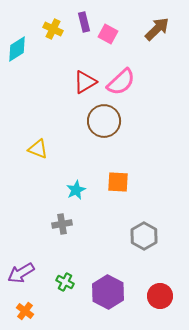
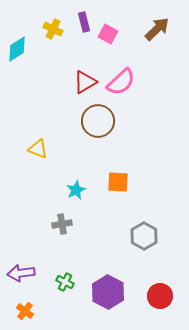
brown circle: moved 6 px left
purple arrow: rotated 24 degrees clockwise
